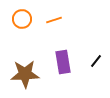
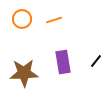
brown star: moved 1 px left, 1 px up
